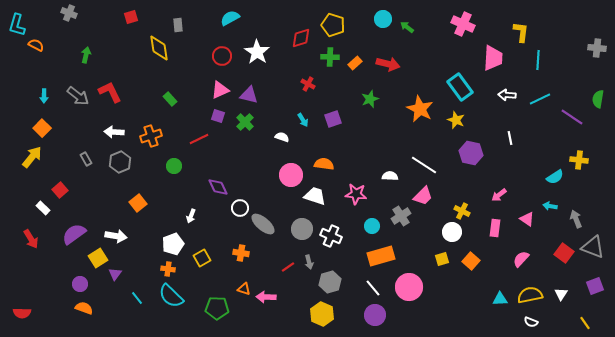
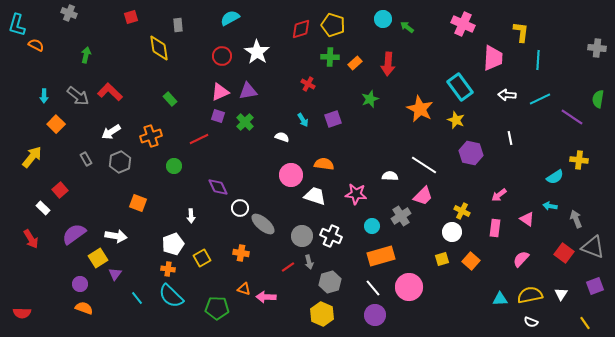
red diamond at (301, 38): moved 9 px up
red arrow at (388, 64): rotated 80 degrees clockwise
pink triangle at (220, 90): moved 2 px down
red L-shape at (110, 92): rotated 20 degrees counterclockwise
purple triangle at (249, 95): moved 1 px left, 4 px up; rotated 24 degrees counterclockwise
orange square at (42, 128): moved 14 px right, 4 px up
white arrow at (114, 132): moved 3 px left; rotated 36 degrees counterclockwise
orange square at (138, 203): rotated 30 degrees counterclockwise
white arrow at (191, 216): rotated 24 degrees counterclockwise
gray circle at (302, 229): moved 7 px down
